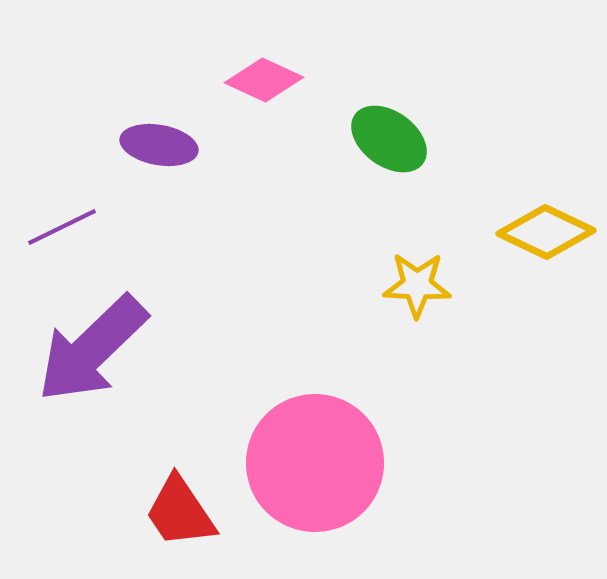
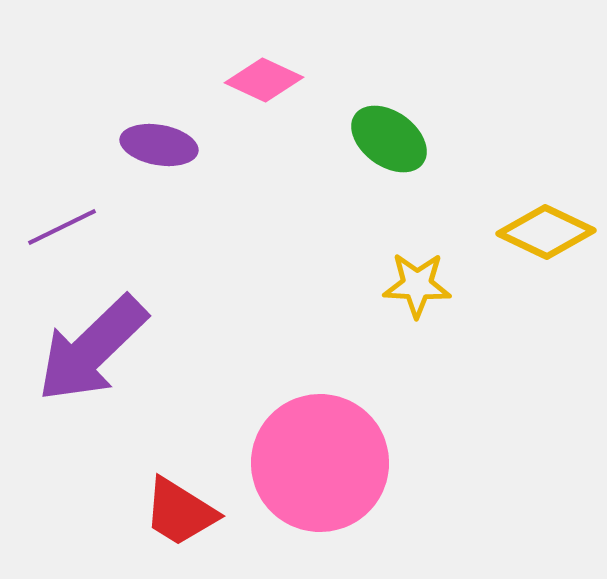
pink circle: moved 5 px right
red trapezoid: rotated 24 degrees counterclockwise
